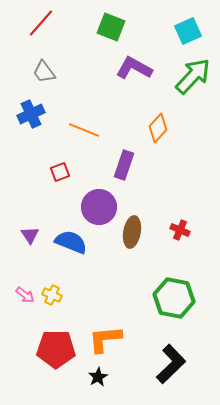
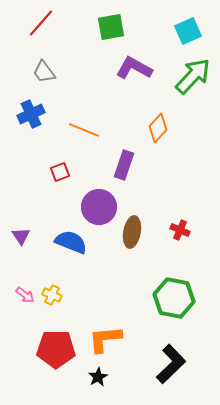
green square: rotated 32 degrees counterclockwise
purple triangle: moved 9 px left, 1 px down
